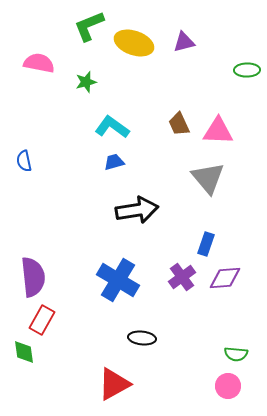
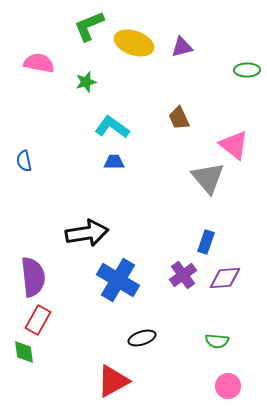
purple triangle: moved 2 px left, 5 px down
brown trapezoid: moved 6 px up
pink triangle: moved 16 px right, 14 px down; rotated 36 degrees clockwise
blue trapezoid: rotated 15 degrees clockwise
black arrow: moved 50 px left, 23 px down
blue rectangle: moved 2 px up
purple cross: moved 1 px right, 2 px up
red rectangle: moved 4 px left
black ellipse: rotated 24 degrees counterclockwise
green semicircle: moved 19 px left, 13 px up
red triangle: moved 1 px left, 3 px up
